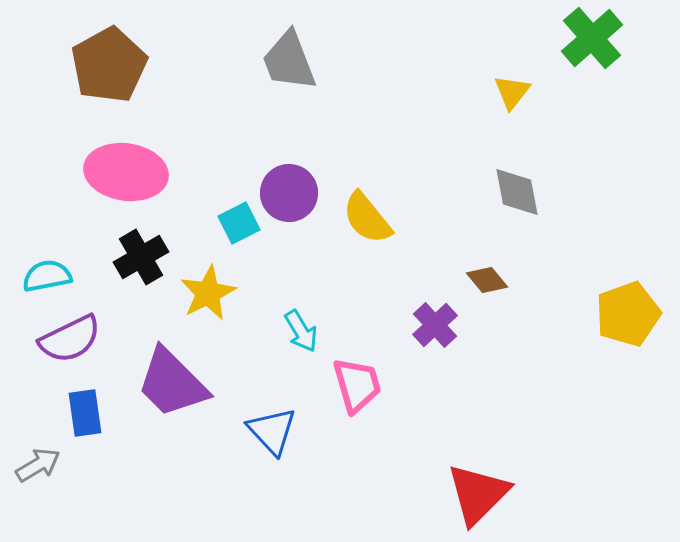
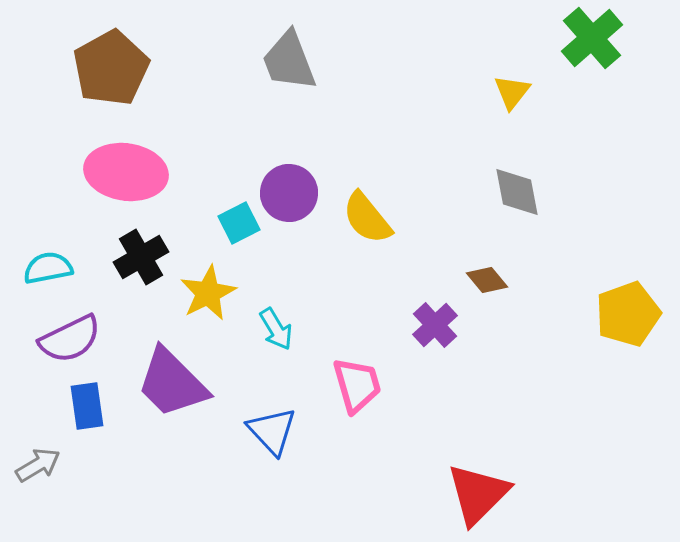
brown pentagon: moved 2 px right, 3 px down
cyan semicircle: moved 1 px right, 8 px up
cyan arrow: moved 25 px left, 2 px up
blue rectangle: moved 2 px right, 7 px up
